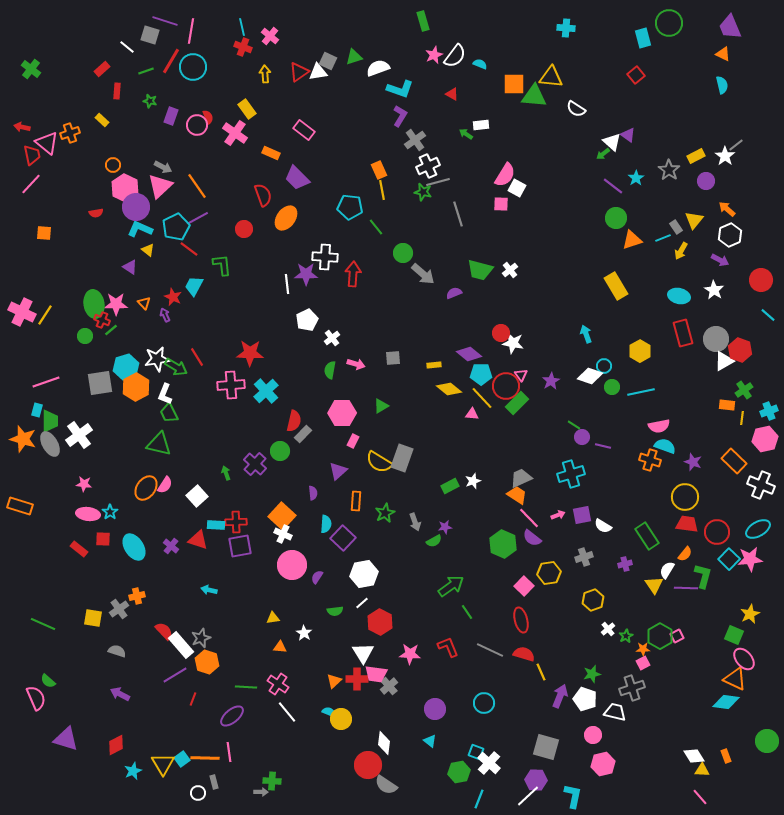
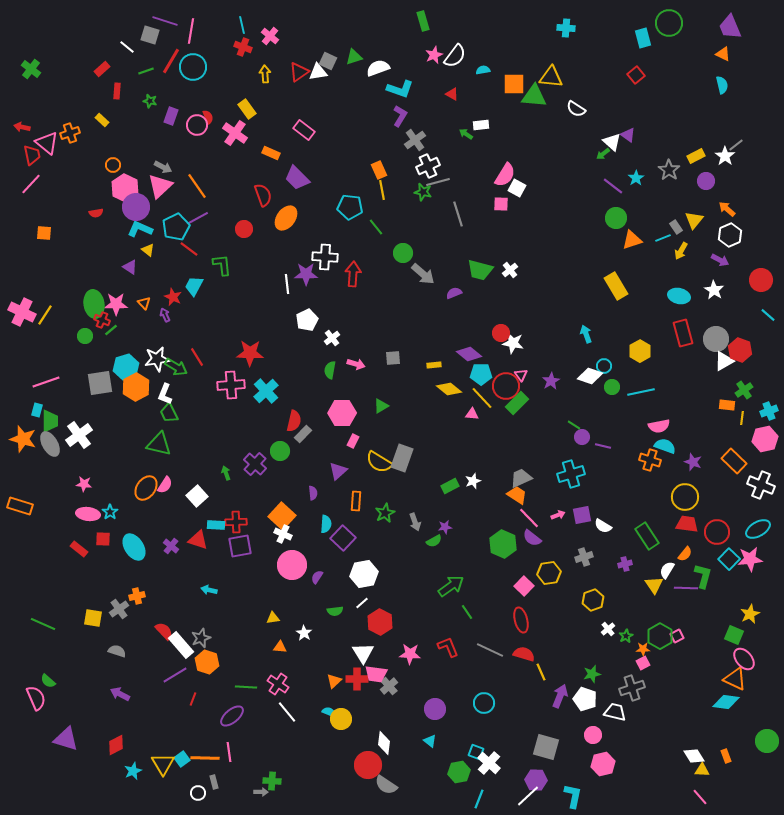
cyan line at (242, 27): moved 2 px up
cyan semicircle at (480, 64): moved 3 px right, 6 px down; rotated 32 degrees counterclockwise
